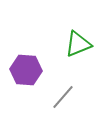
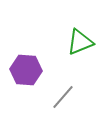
green triangle: moved 2 px right, 2 px up
